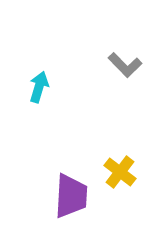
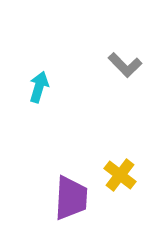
yellow cross: moved 3 px down
purple trapezoid: moved 2 px down
